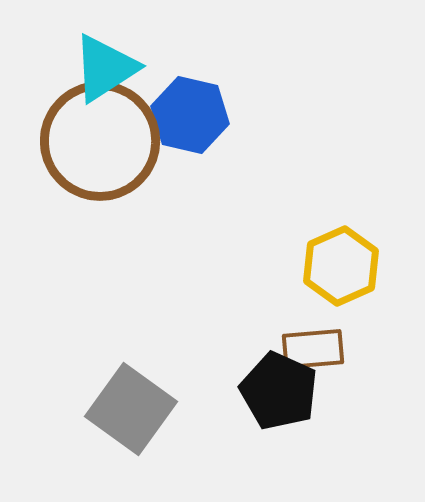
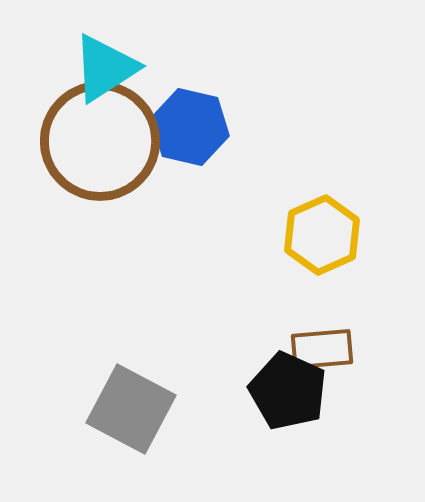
blue hexagon: moved 12 px down
yellow hexagon: moved 19 px left, 31 px up
brown rectangle: moved 9 px right
black pentagon: moved 9 px right
gray square: rotated 8 degrees counterclockwise
